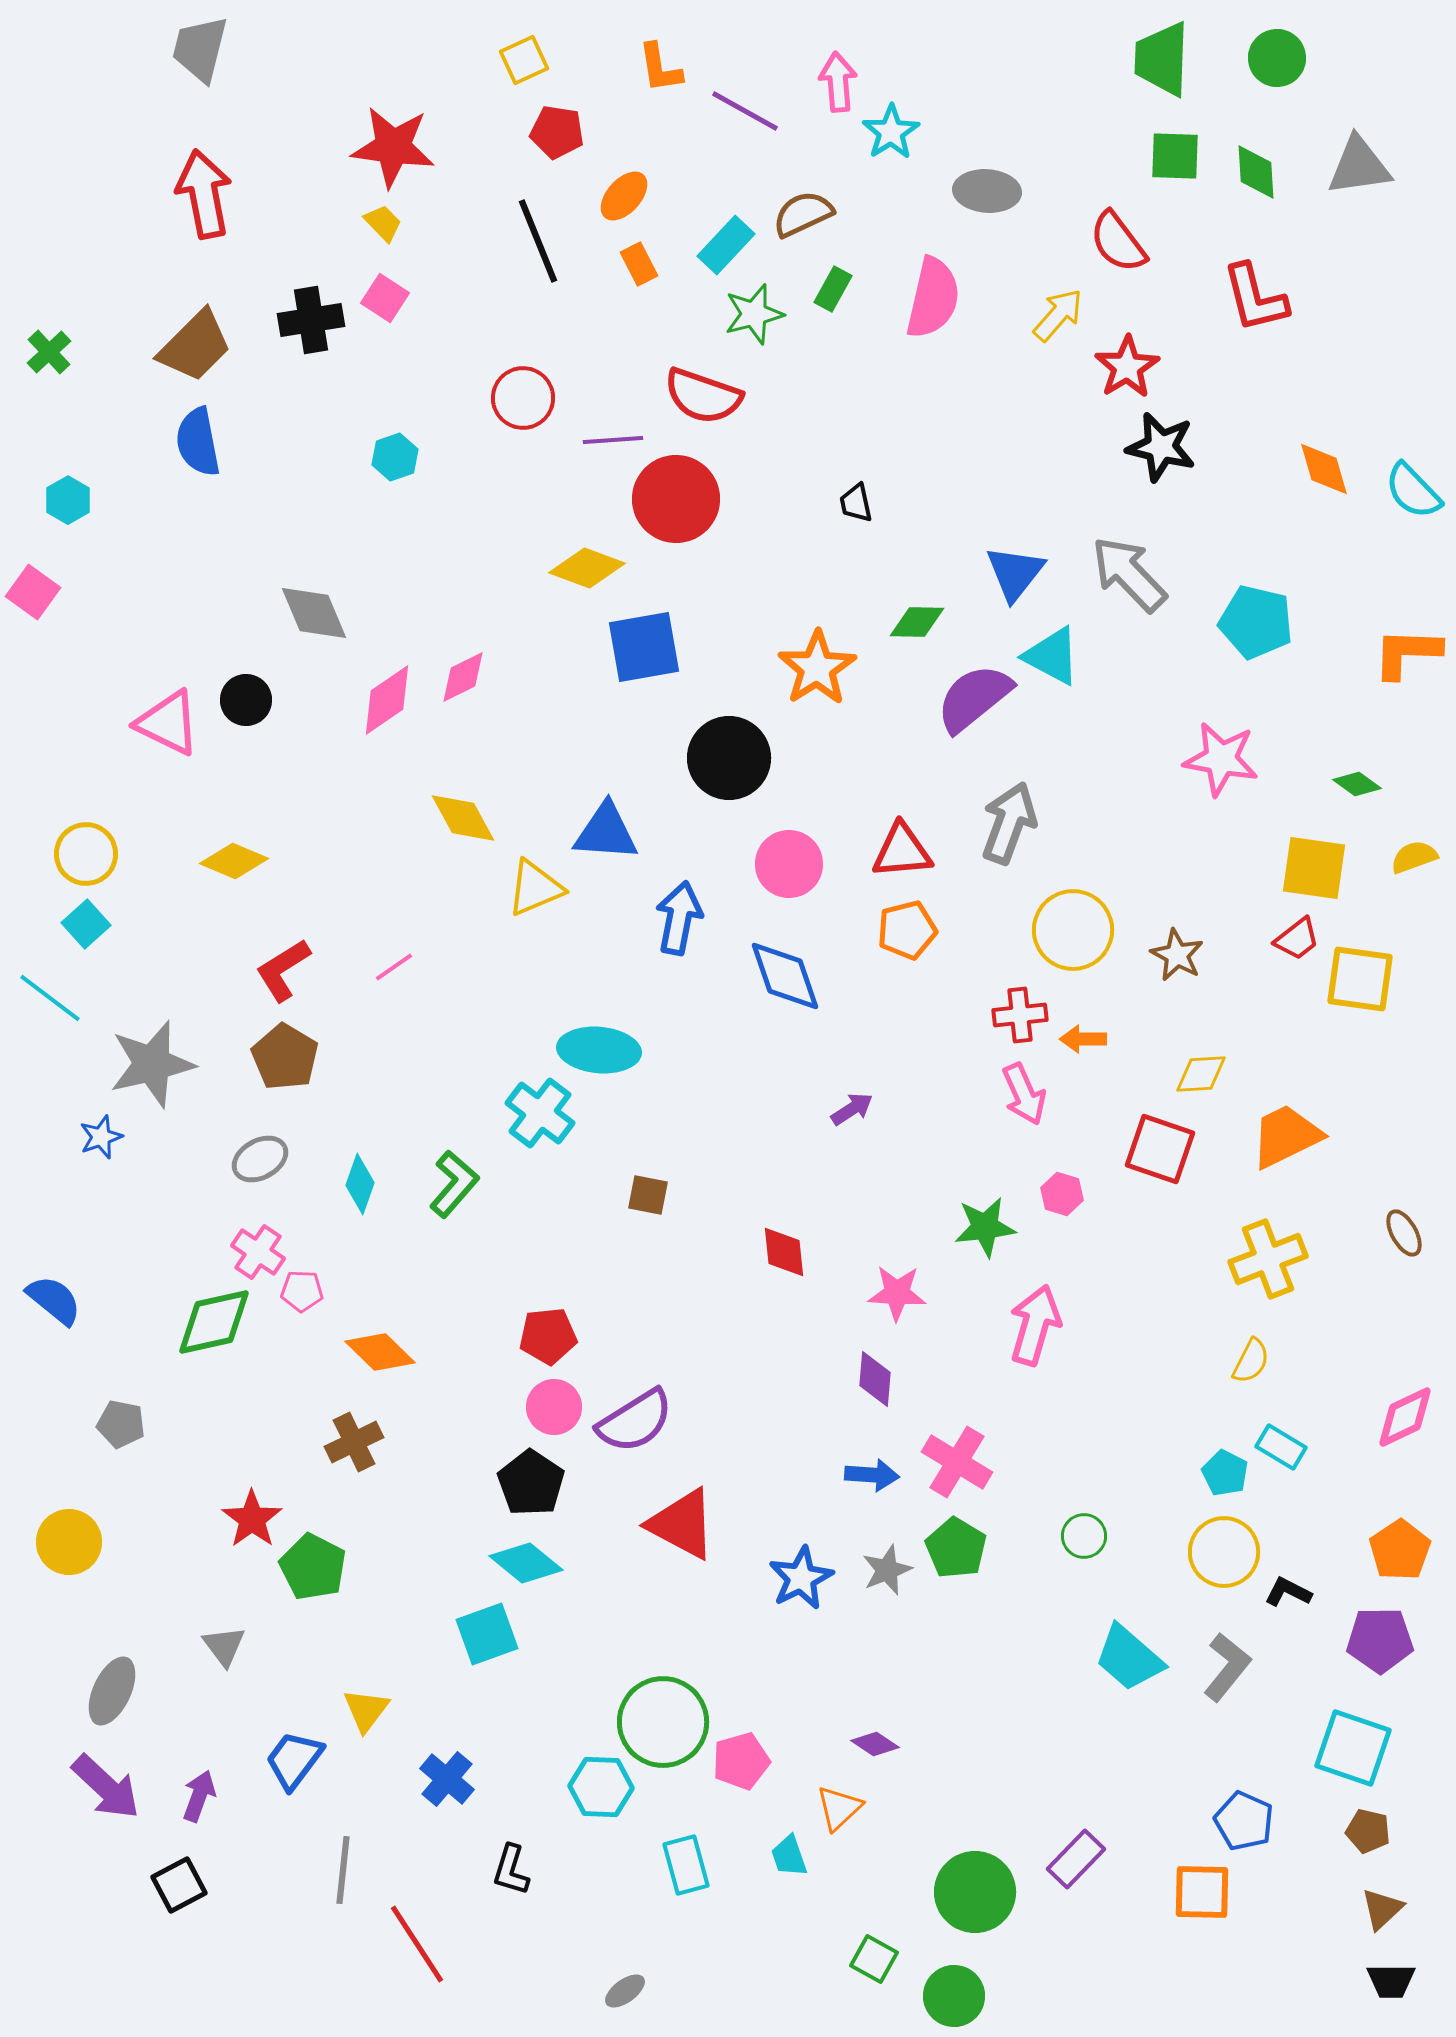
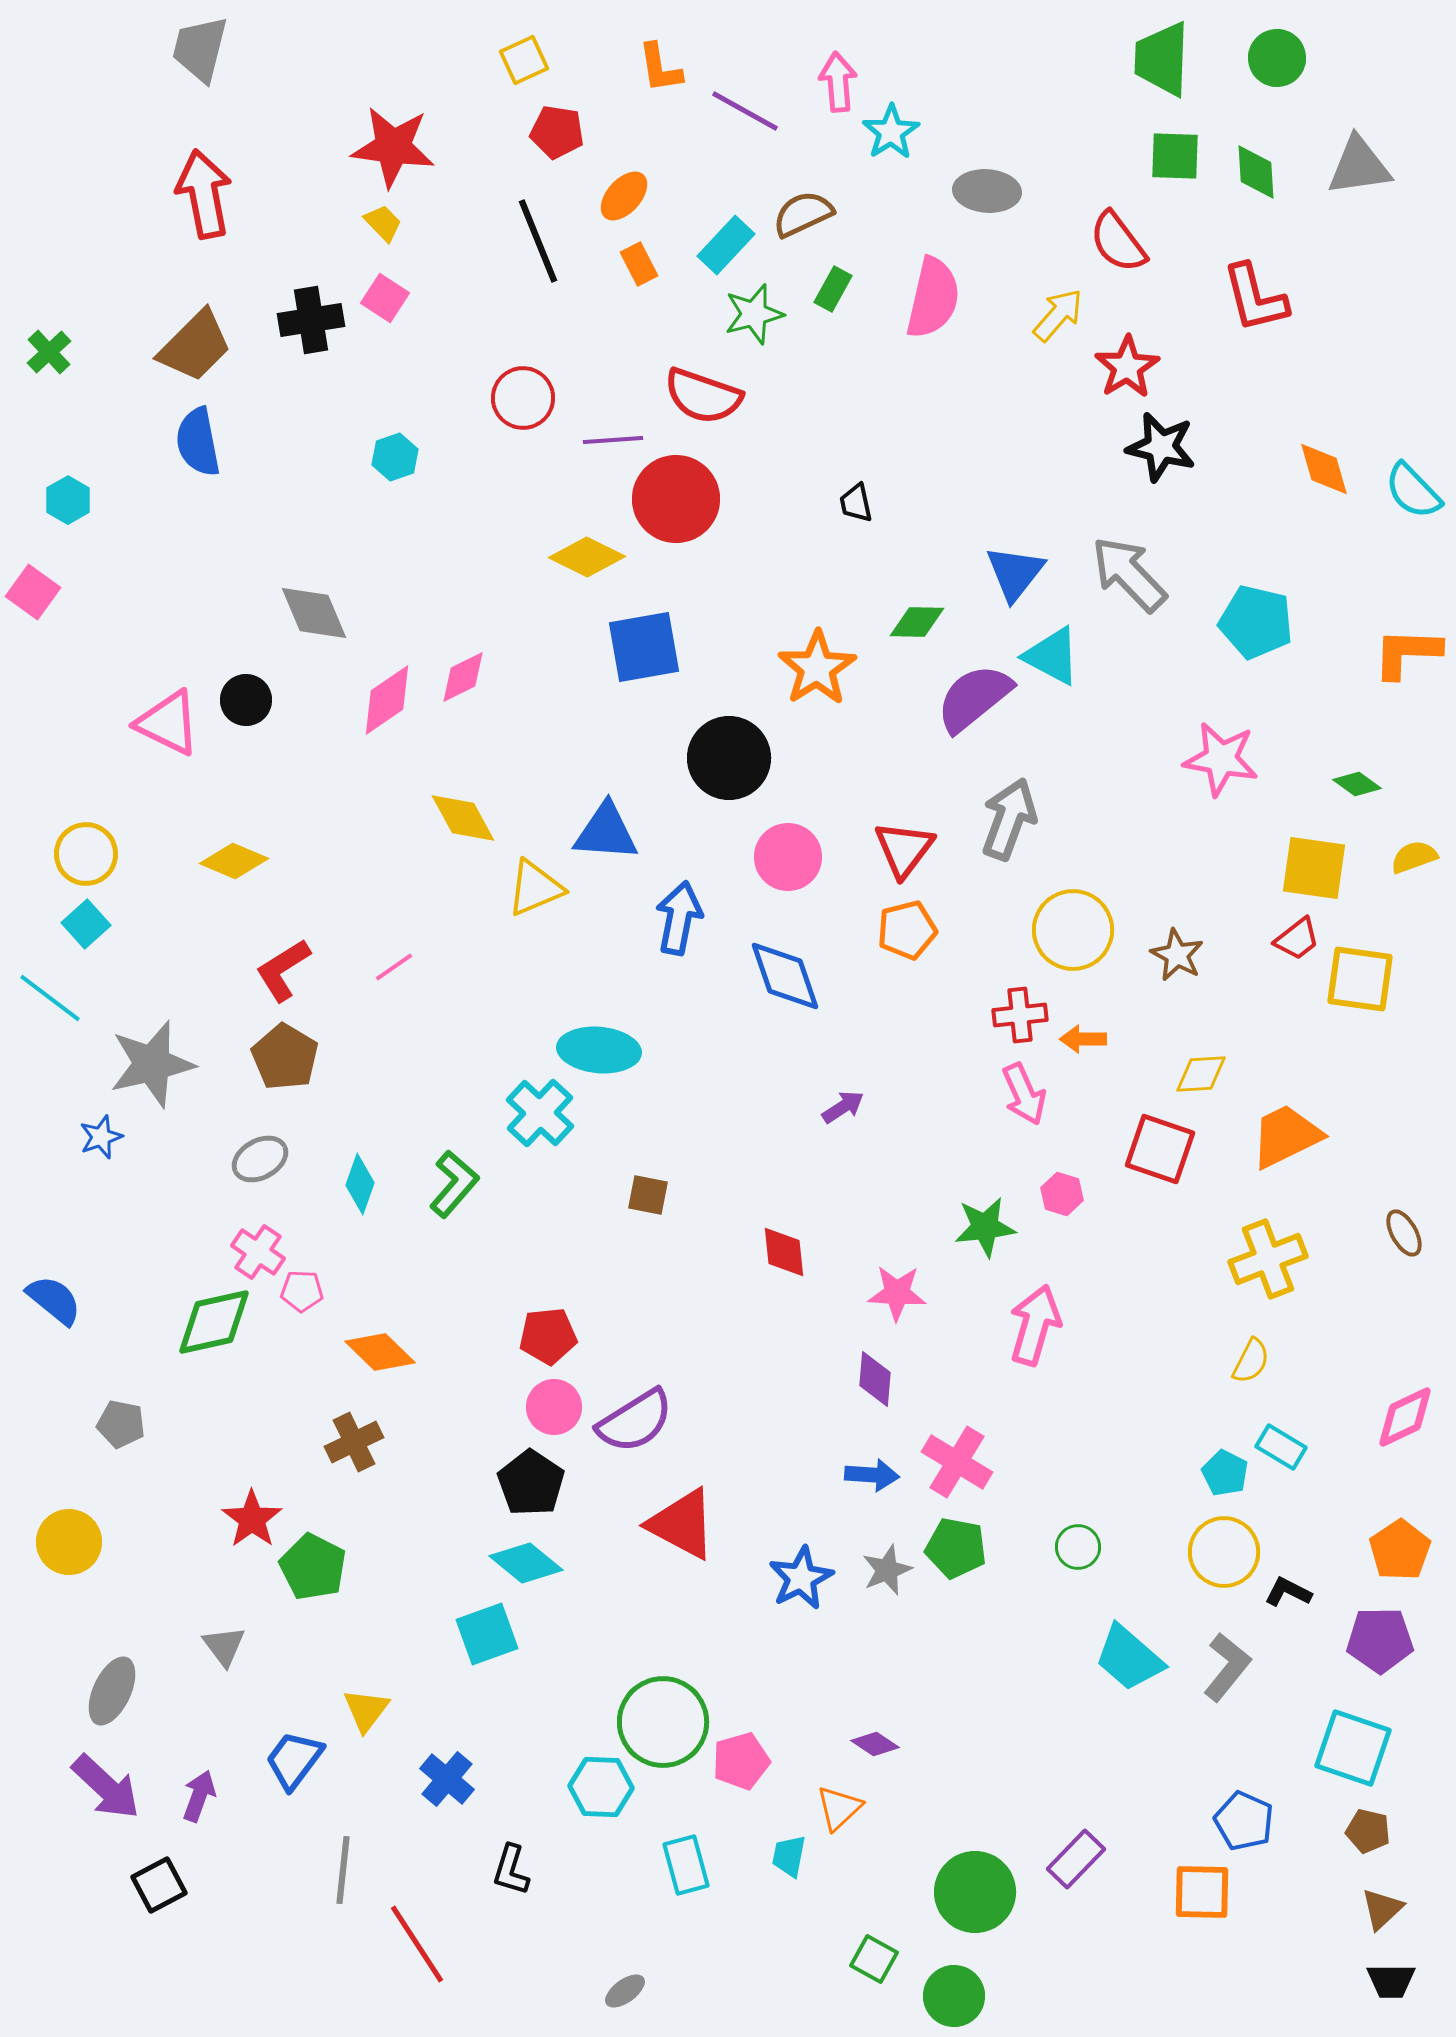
yellow diamond at (587, 568): moved 11 px up; rotated 6 degrees clockwise
gray arrow at (1009, 823): moved 4 px up
red triangle at (902, 851): moved 2 px right, 2 px up; rotated 48 degrees counterclockwise
pink circle at (789, 864): moved 1 px left, 7 px up
purple arrow at (852, 1109): moved 9 px left, 2 px up
cyan cross at (540, 1113): rotated 6 degrees clockwise
green circle at (1084, 1536): moved 6 px left, 11 px down
green pentagon at (956, 1548): rotated 20 degrees counterclockwise
cyan trapezoid at (789, 1856): rotated 30 degrees clockwise
black square at (179, 1885): moved 20 px left
